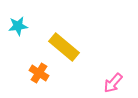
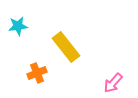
yellow rectangle: moved 2 px right; rotated 12 degrees clockwise
orange cross: moved 2 px left; rotated 36 degrees clockwise
